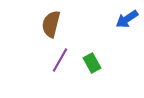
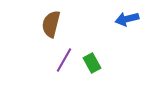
blue arrow: rotated 20 degrees clockwise
purple line: moved 4 px right
